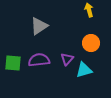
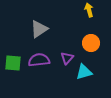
gray triangle: moved 3 px down
purple triangle: moved 1 px up
cyan triangle: moved 2 px down
